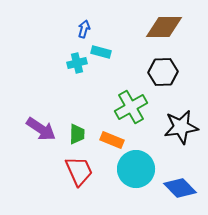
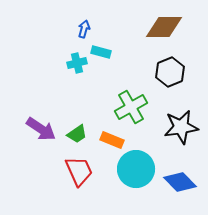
black hexagon: moved 7 px right; rotated 20 degrees counterclockwise
green trapezoid: rotated 55 degrees clockwise
blue diamond: moved 6 px up
